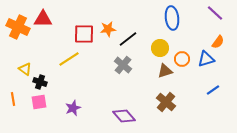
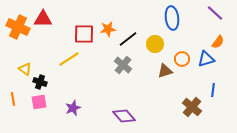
yellow circle: moved 5 px left, 4 px up
blue line: rotated 48 degrees counterclockwise
brown cross: moved 26 px right, 5 px down
